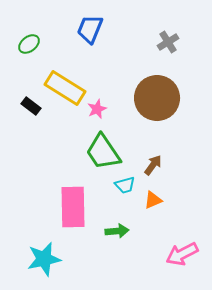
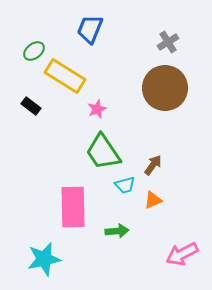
green ellipse: moved 5 px right, 7 px down
yellow rectangle: moved 12 px up
brown circle: moved 8 px right, 10 px up
